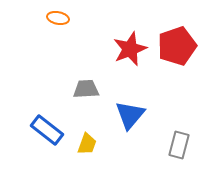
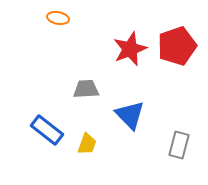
blue triangle: rotated 24 degrees counterclockwise
